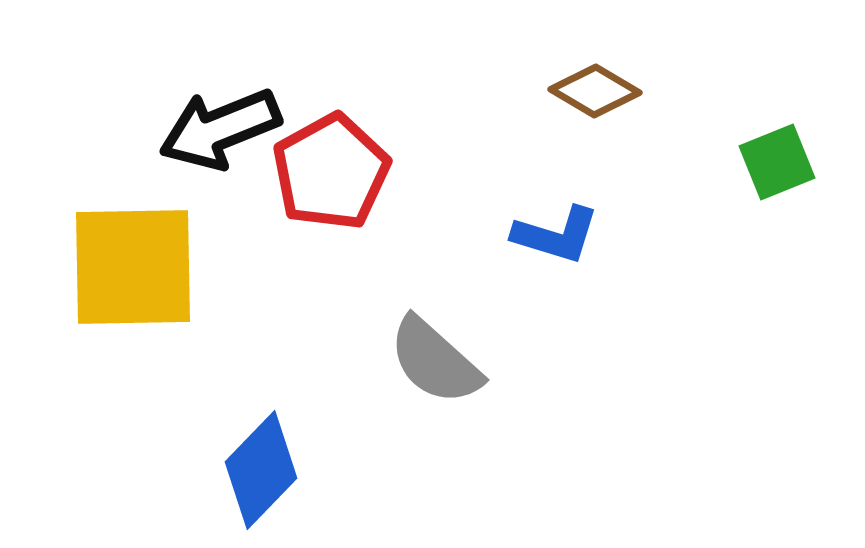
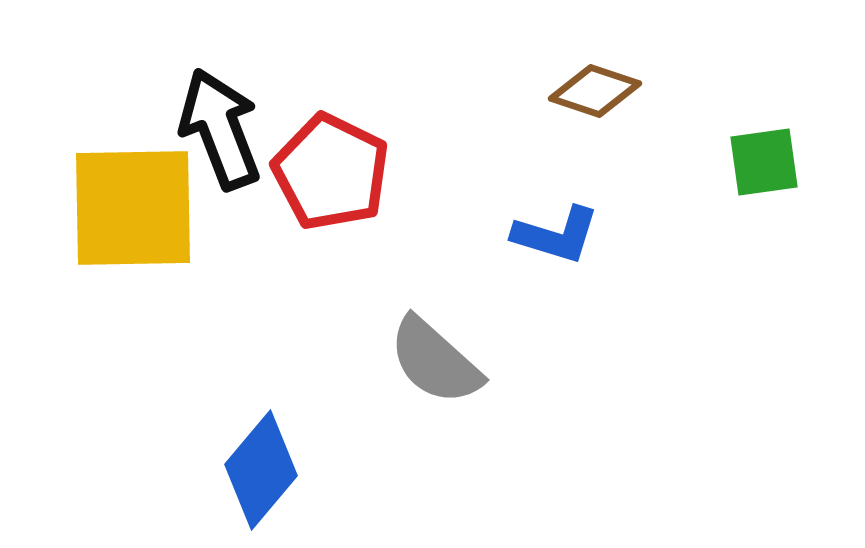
brown diamond: rotated 12 degrees counterclockwise
black arrow: rotated 91 degrees clockwise
green square: moved 13 px left; rotated 14 degrees clockwise
red pentagon: rotated 17 degrees counterclockwise
yellow square: moved 59 px up
blue diamond: rotated 4 degrees counterclockwise
